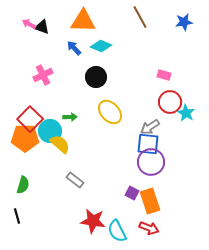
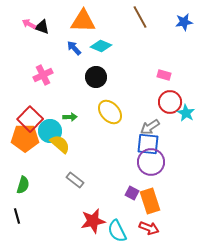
red star: rotated 20 degrees counterclockwise
